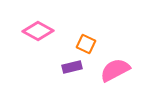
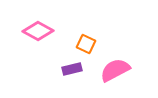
purple rectangle: moved 2 px down
